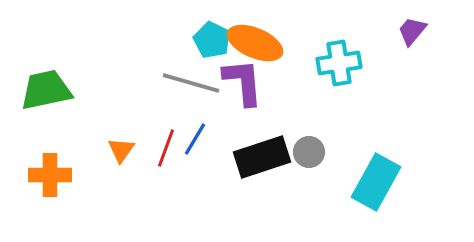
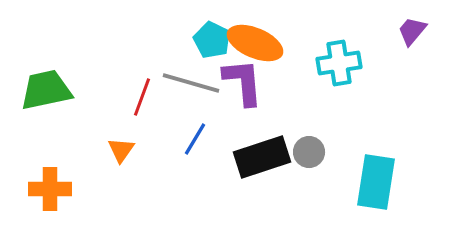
red line: moved 24 px left, 51 px up
orange cross: moved 14 px down
cyan rectangle: rotated 20 degrees counterclockwise
